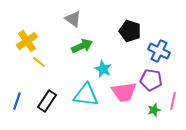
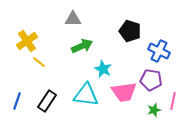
gray triangle: rotated 36 degrees counterclockwise
